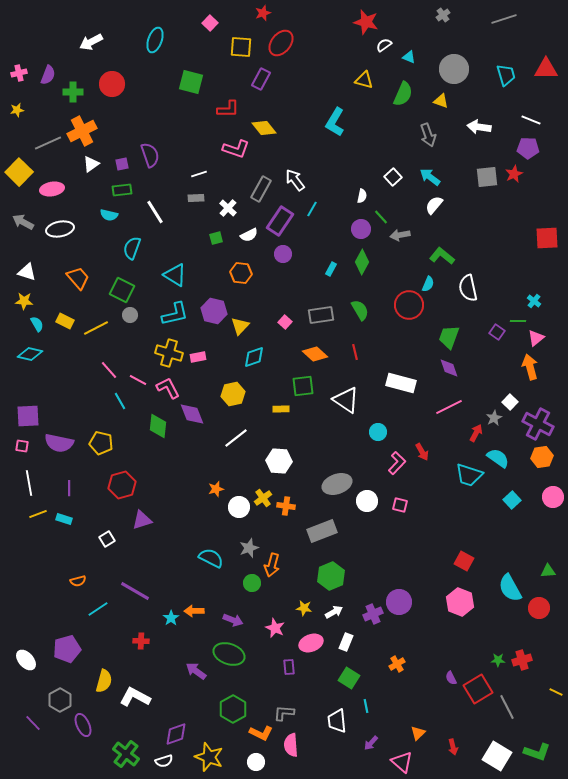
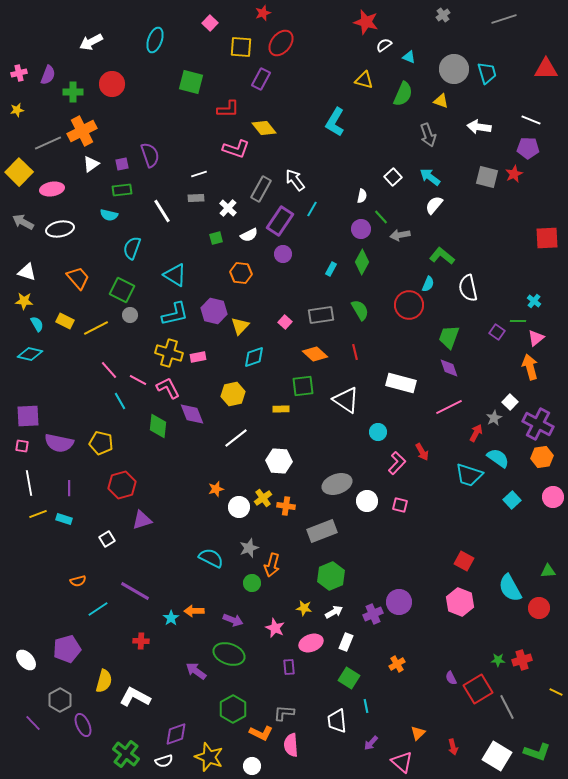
cyan trapezoid at (506, 75): moved 19 px left, 2 px up
gray square at (487, 177): rotated 20 degrees clockwise
white line at (155, 212): moved 7 px right, 1 px up
white circle at (256, 762): moved 4 px left, 4 px down
